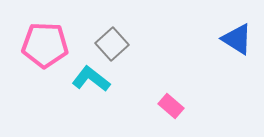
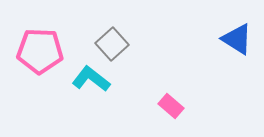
pink pentagon: moved 5 px left, 6 px down
